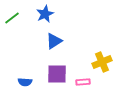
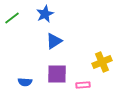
pink rectangle: moved 3 px down
